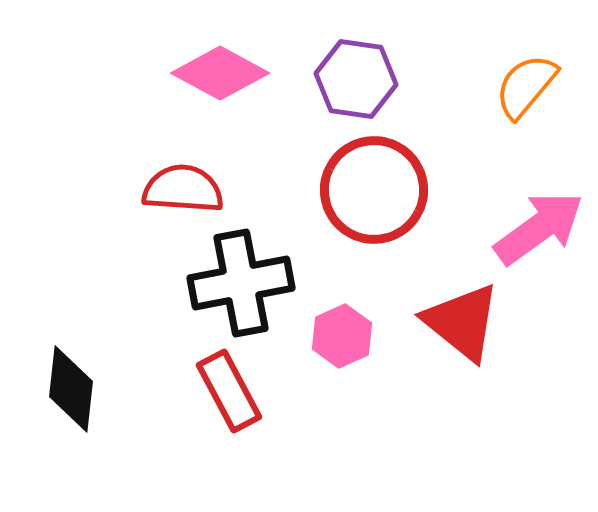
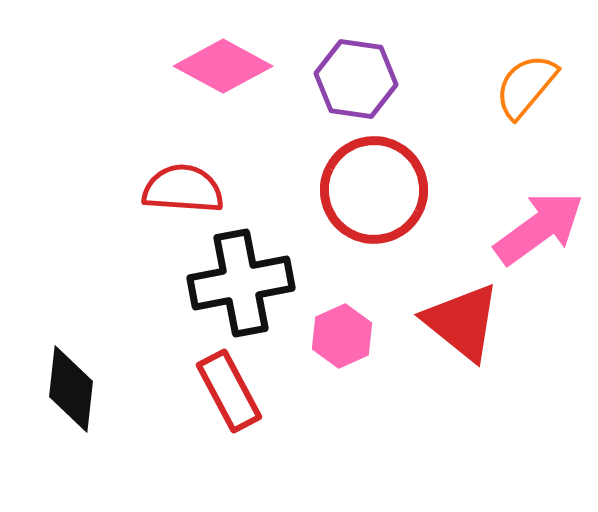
pink diamond: moved 3 px right, 7 px up
